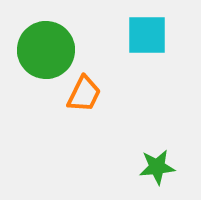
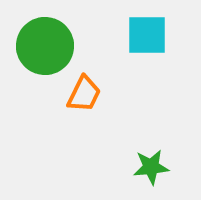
green circle: moved 1 px left, 4 px up
green star: moved 6 px left
